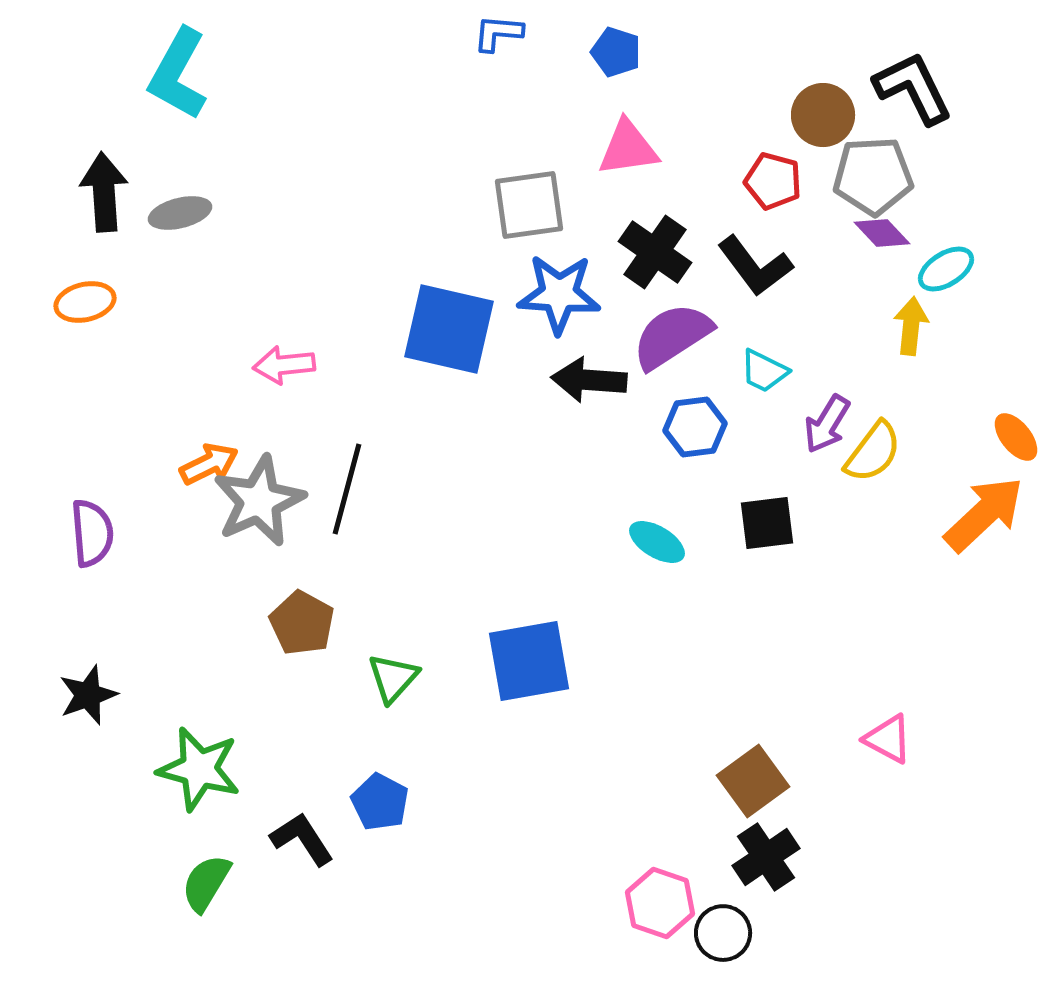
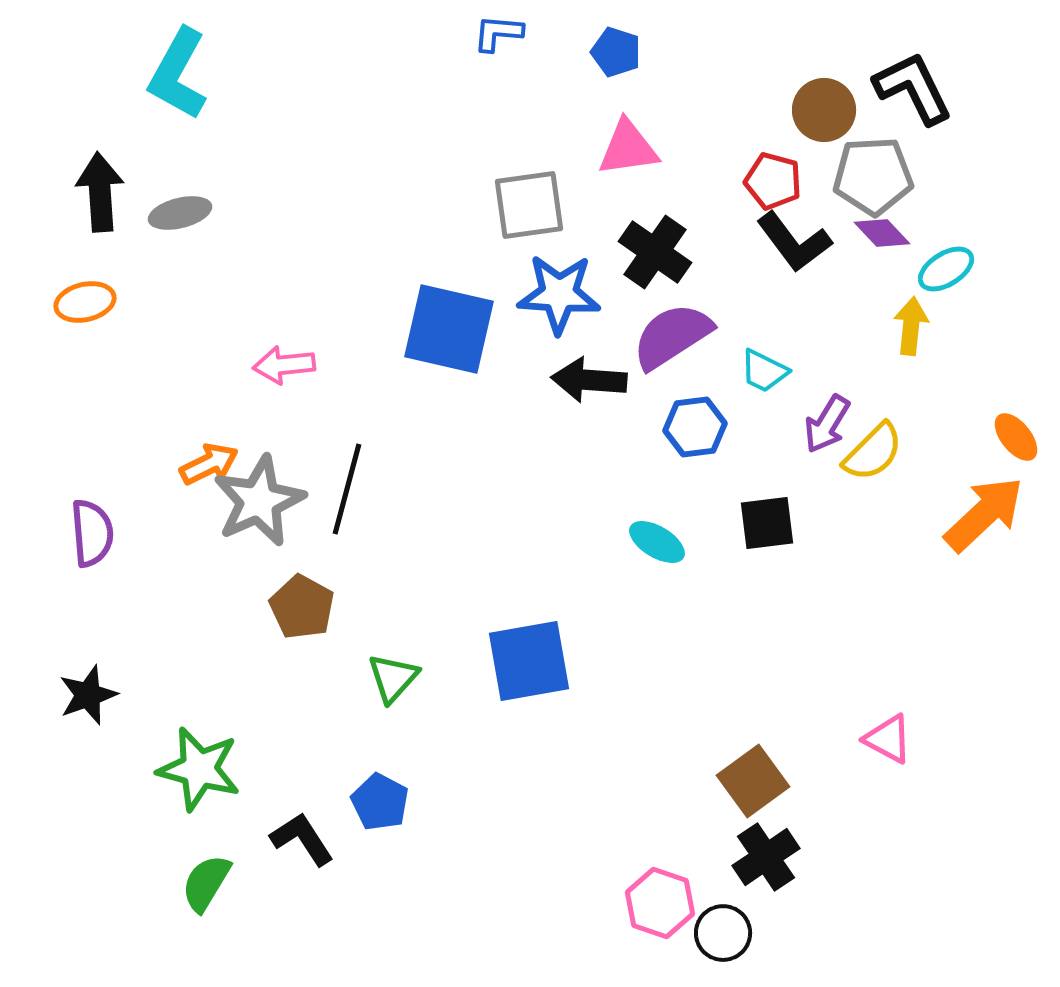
brown circle at (823, 115): moved 1 px right, 5 px up
black arrow at (104, 192): moved 4 px left
black L-shape at (755, 266): moved 39 px right, 24 px up
yellow semicircle at (873, 452): rotated 8 degrees clockwise
brown pentagon at (302, 623): moved 16 px up
